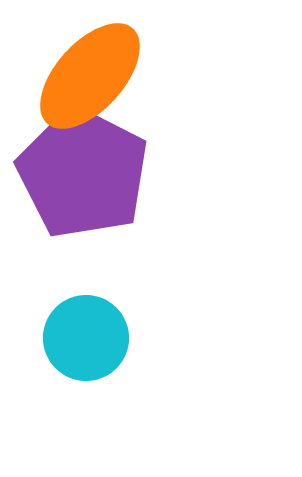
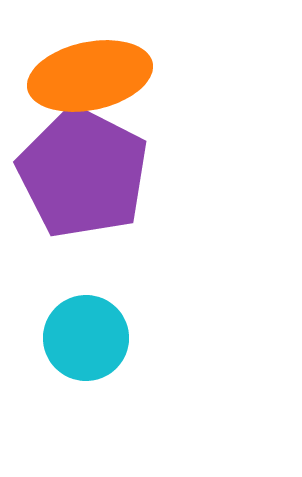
orange ellipse: rotated 36 degrees clockwise
